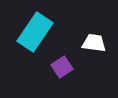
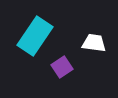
cyan rectangle: moved 4 px down
